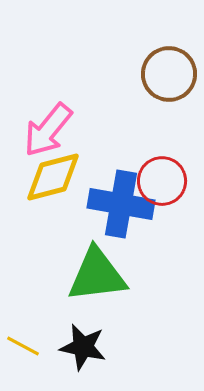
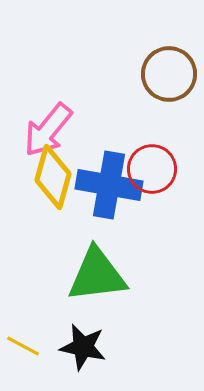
yellow diamond: rotated 60 degrees counterclockwise
red circle: moved 10 px left, 12 px up
blue cross: moved 12 px left, 19 px up
